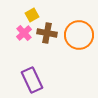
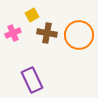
pink cross: moved 11 px left; rotated 21 degrees clockwise
